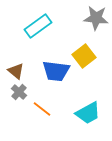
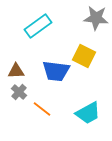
yellow square: rotated 25 degrees counterclockwise
brown triangle: rotated 42 degrees counterclockwise
